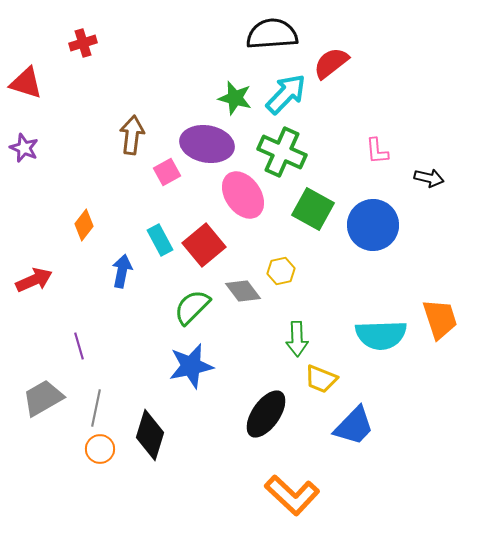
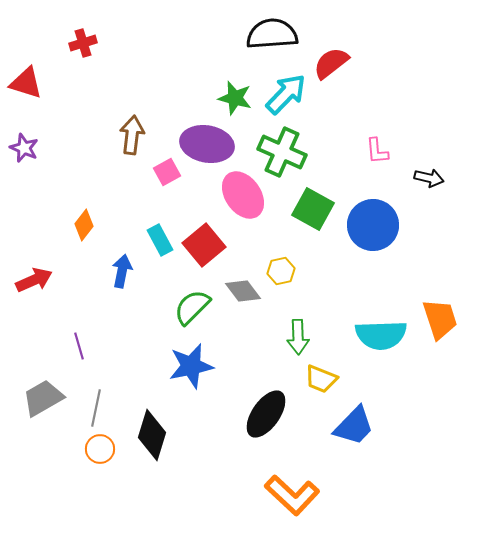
green arrow: moved 1 px right, 2 px up
black diamond: moved 2 px right
